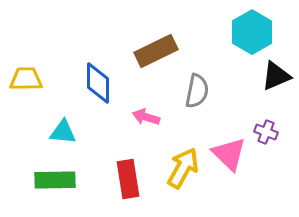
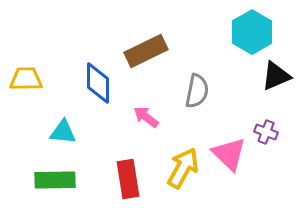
brown rectangle: moved 10 px left
pink arrow: rotated 20 degrees clockwise
